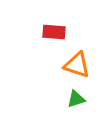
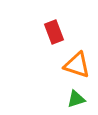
red rectangle: rotated 65 degrees clockwise
